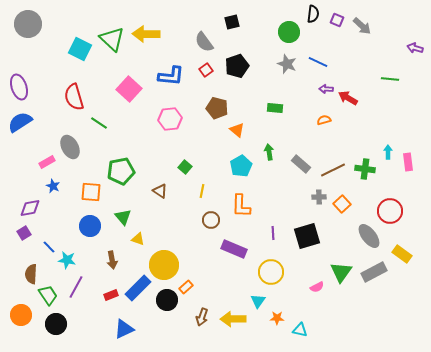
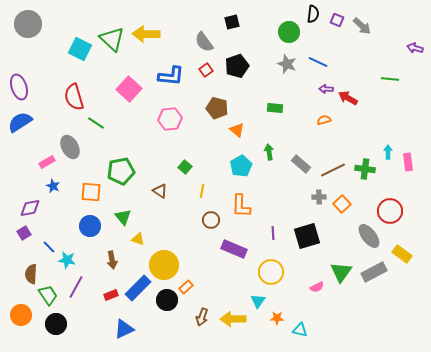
green line at (99, 123): moved 3 px left
